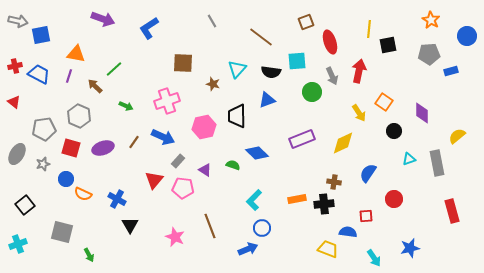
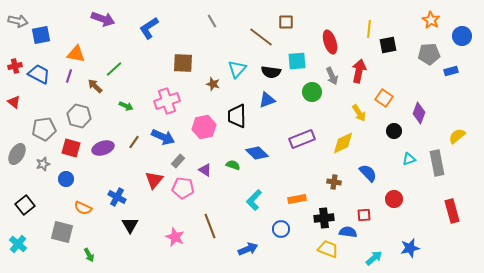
brown square at (306, 22): moved 20 px left; rotated 21 degrees clockwise
blue circle at (467, 36): moved 5 px left
orange square at (384, 102): moved 4 px up
purple diamond at (422, 113): moved 3 px left; rotated 20 degrees clockwise
gray hexagon at (79, 116): rotated 10 degrees counterclockwise
blue semicircle at (368, 173): rotated 102 degrees clockwise
orange semicircle at (83, 194): moved 14 px down
blue cross at (117, 199): moved 2 px up
black cross at (324, 204): moved 14 px down
red square at (366, 216): moved 2 px left, 1 px up
blue circle at (262, 228): moved 19 px right, 1 px down
cyan cross at (18, 244): rotated 30 degrees counterclockwise
cyan arrow at (374, 258): rotated 96 degrees counterclockwise
